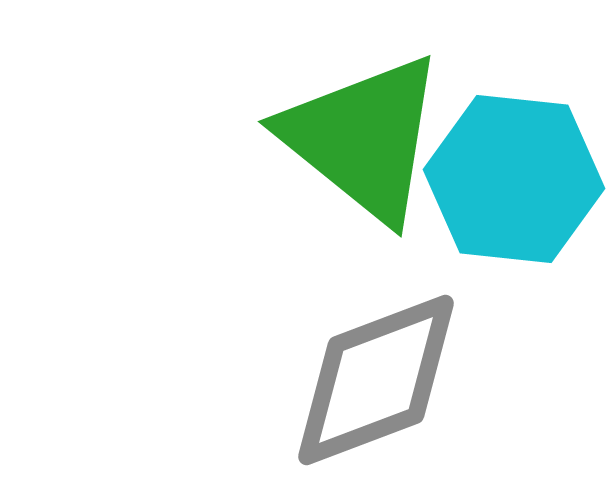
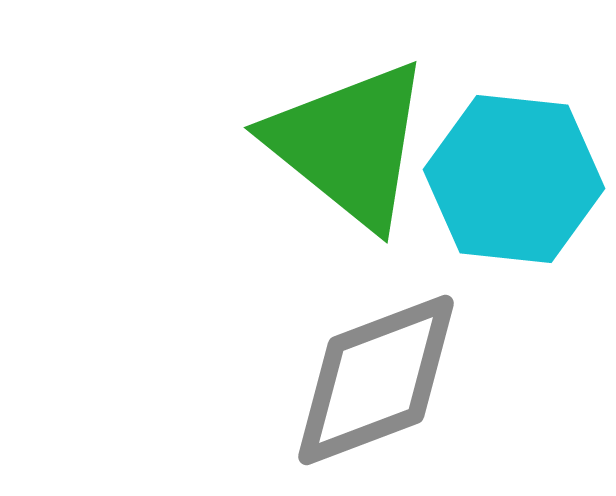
green triangle: moved 14 px left, 6 px down
